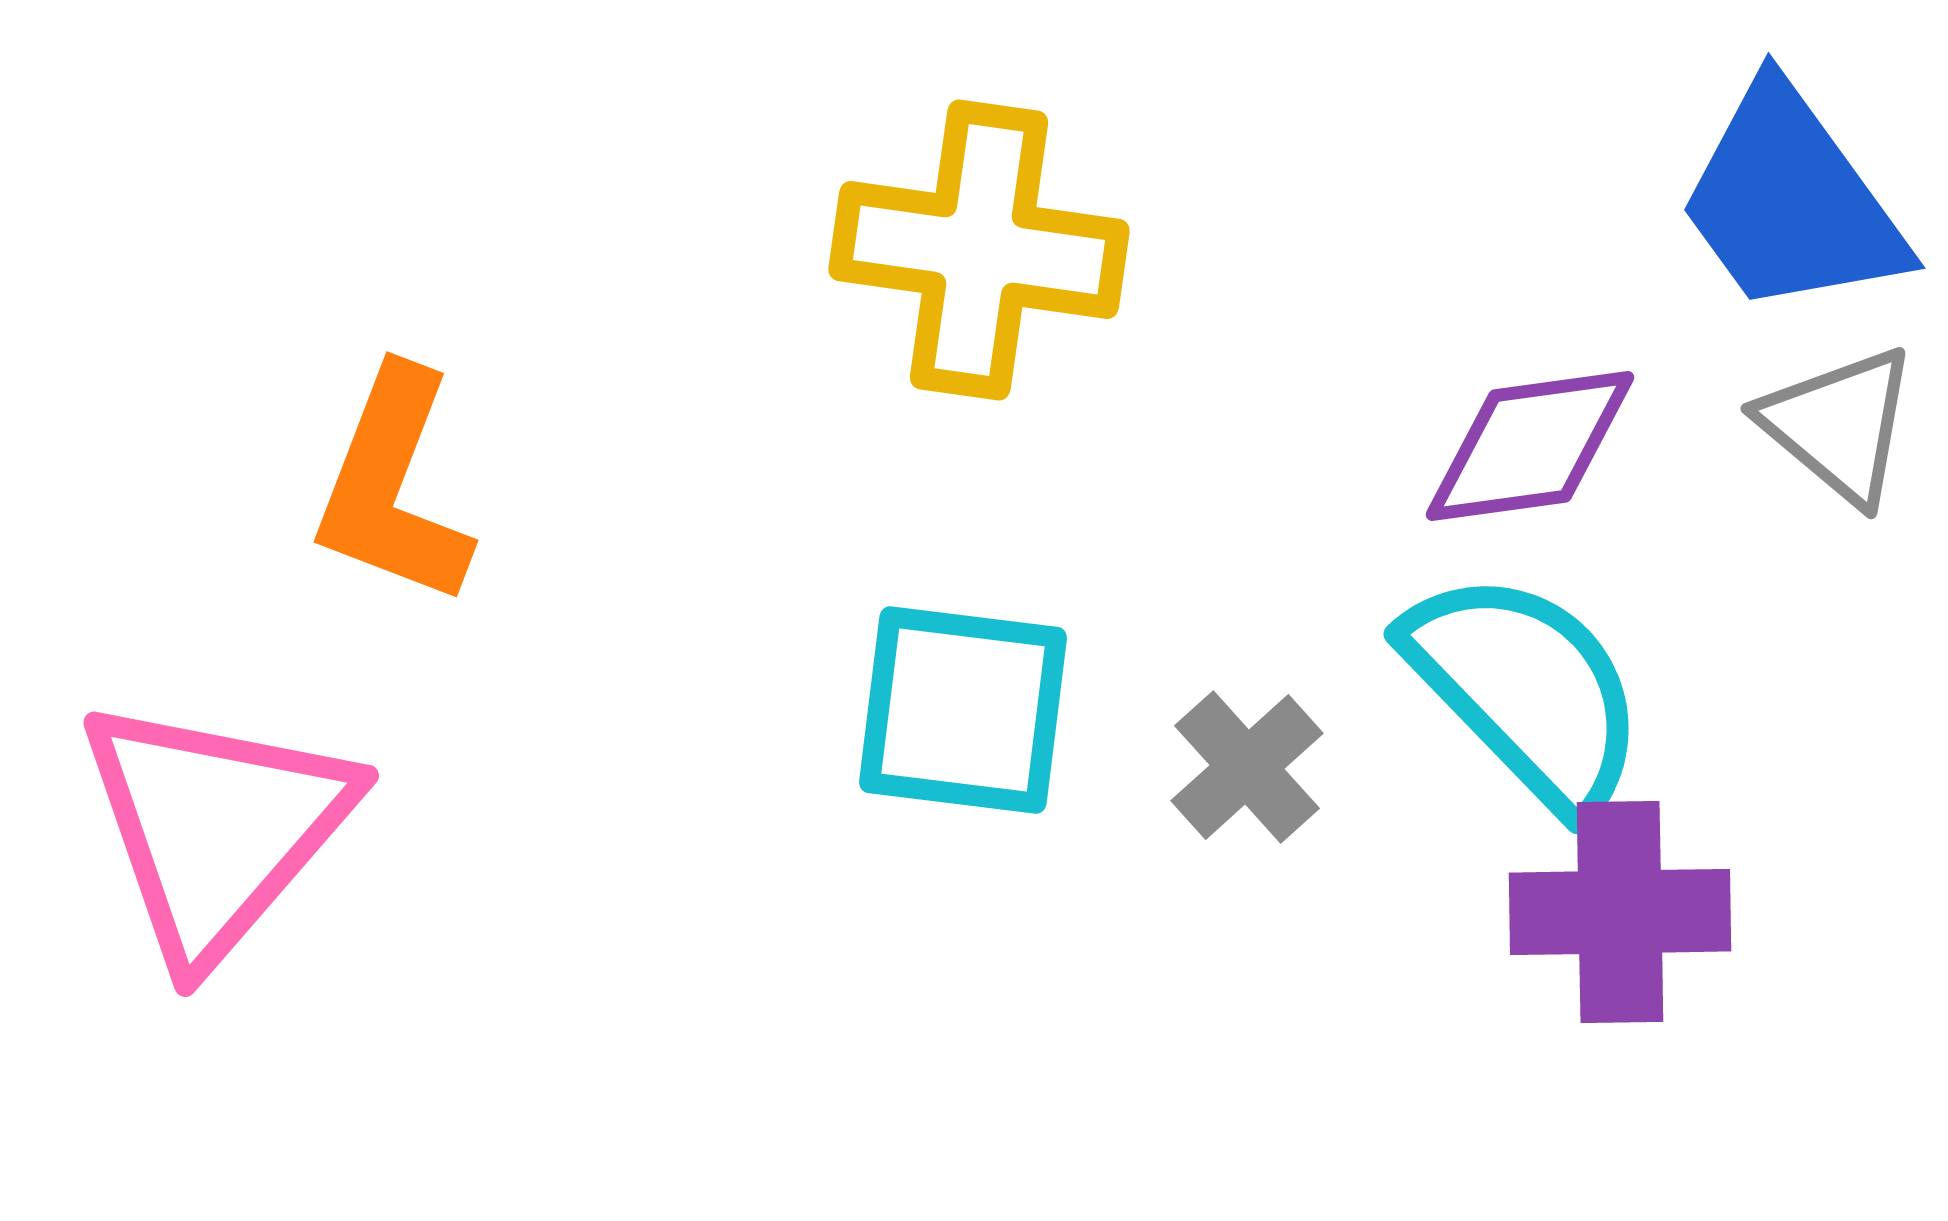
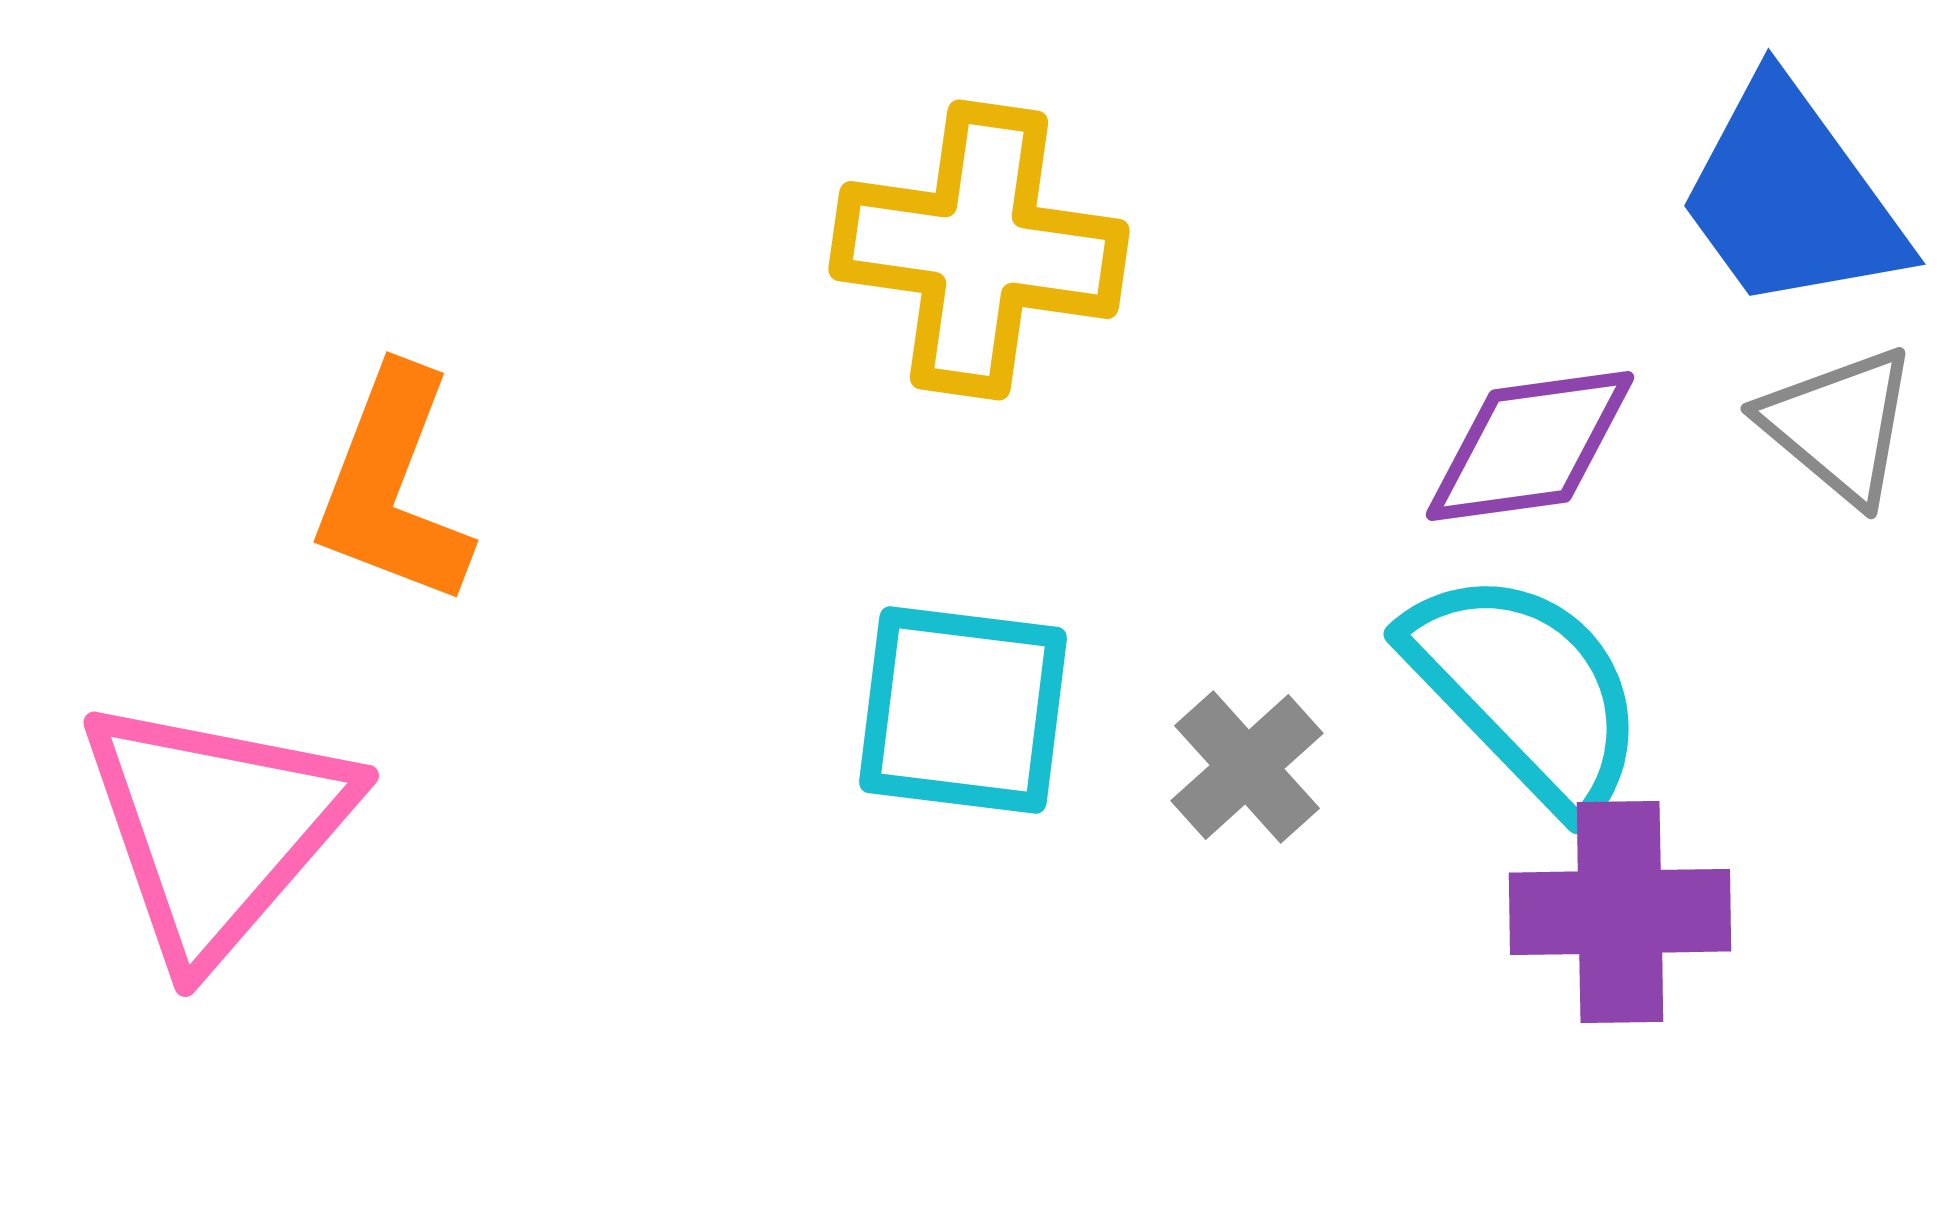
blue trapezoid: moved 4 px up
